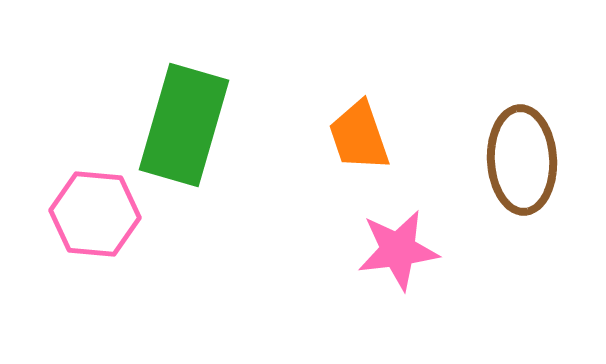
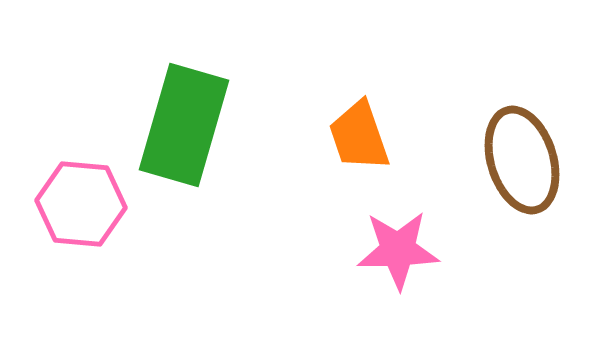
brown ellipse: rotated 14 degrees counterclockwise
pink hexagon: moved 14 px left, 10 px up
pink star: rotated 6 degrees clockwise
